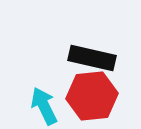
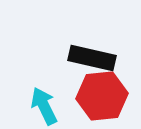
red hexagon: moved 10 px right
